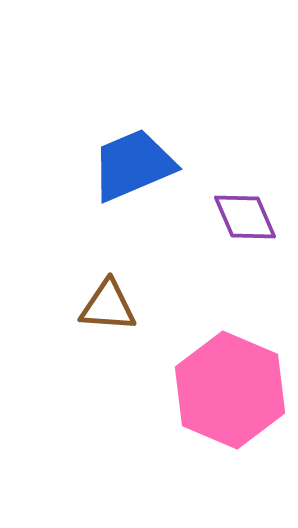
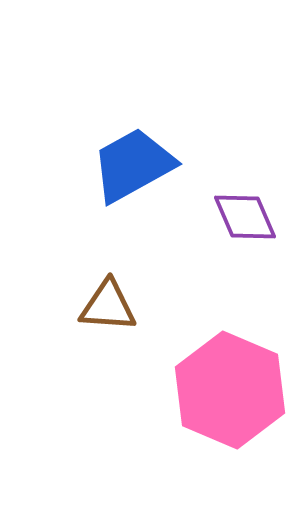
blue trapezoid: rotated 6 degrees counterclockwise
